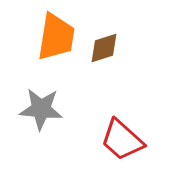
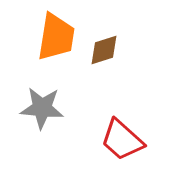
brown diamond: moved 2 px down
gray star: moved 1 px right, 1 px up
